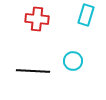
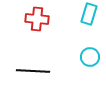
cyan rectangle: moved 3 px right, 1 px up
cyan circle: moved 17 px right, 4 px up
